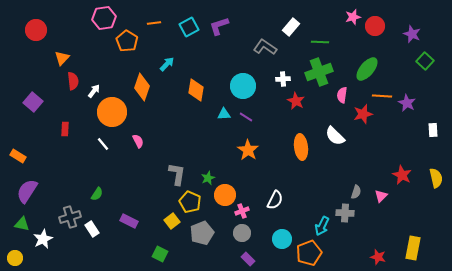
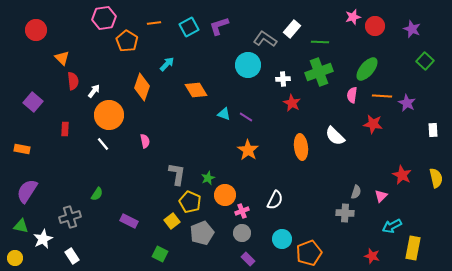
white rectangle at (291, 27): moved 1 px right, 2 px down
purple star at (412, 34): moved 5 px up
gray L-shape at (265, 47): moved 8 px up
orange triangle at (62, 58): rotated 28 degrees counterclockwise
cyan circle at (243, 86): moved 5 px right, 21 px up
orange diamond at (196, 90): rotated 40 degrees counterclockwise
pink semicircle at (342, 95): moved 10 px right
red star at (296, 101): moved 4 px left, 2 px down
orange circle at (112, 112): moved 3 px left, 3 px down
cyan triangle at (224, 114): rotated 24 degrees clockwise
red star at (363, 114): moved 10 px right, 10 px down; rotated 24 degrees clockwise
pink semicircle at (138, 141): moved 7 px right; rotated 16 degrees clockwise
orange rectangle at (18, 156): moved 4 px right, 7 px up; rotated 21 degrees counterclockwise
green triangle at (22, 224): moved 1 px left, 2 px down
cyan arrow at (322, 226): moved 70 px right; rotated 36 degrees clockwise
white rectangle at (92, 229): moved 20 px left, 27 px down
red star at (378, 257): moved 6 px left, 1 px up
